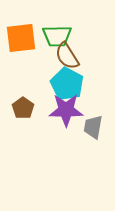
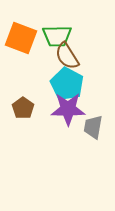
orange square: rotated 28 degrees clockwise
purple star: moved 2 px right, 1 px up
